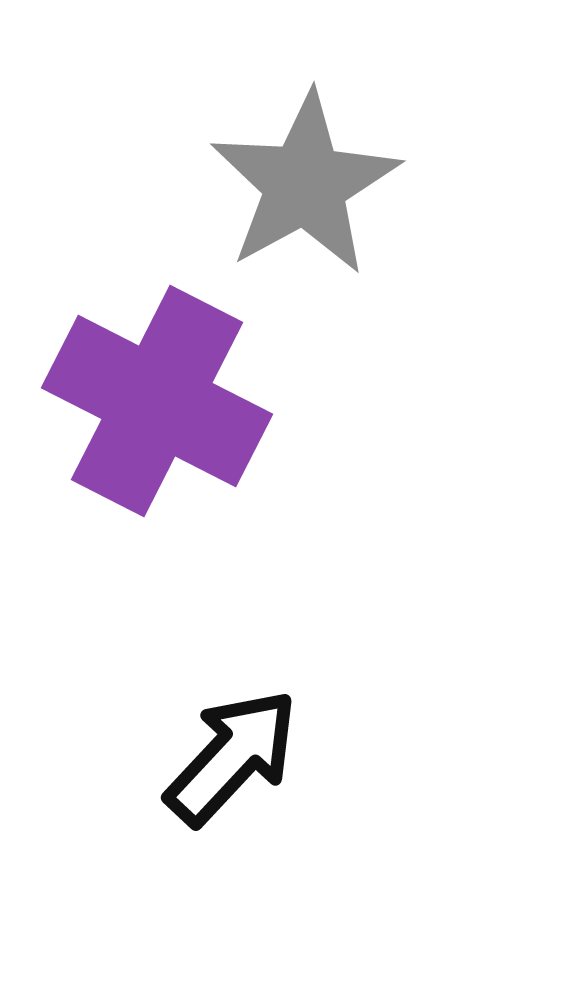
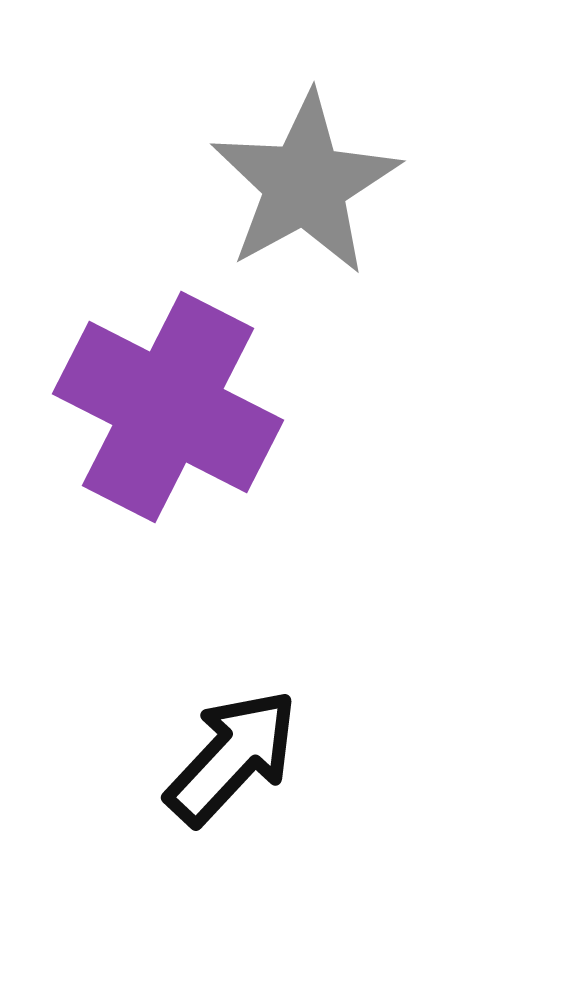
purple cross: moved 11 px right, 6 px down
